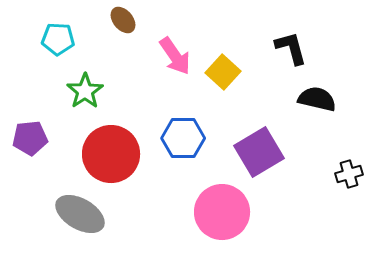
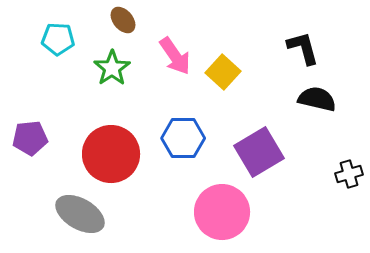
black L-shape: moved 12 px right
green star: moved 27 px right, 23 px up
